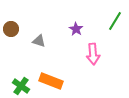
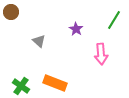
green line: moved 1 px left, 1 px up
brown circle: moved 17 px up
gray triangle: rotated 24 degrees clockwise
pink arrow: moved 8 px right
orange rectangle: moved 4 px right, 2 px down
